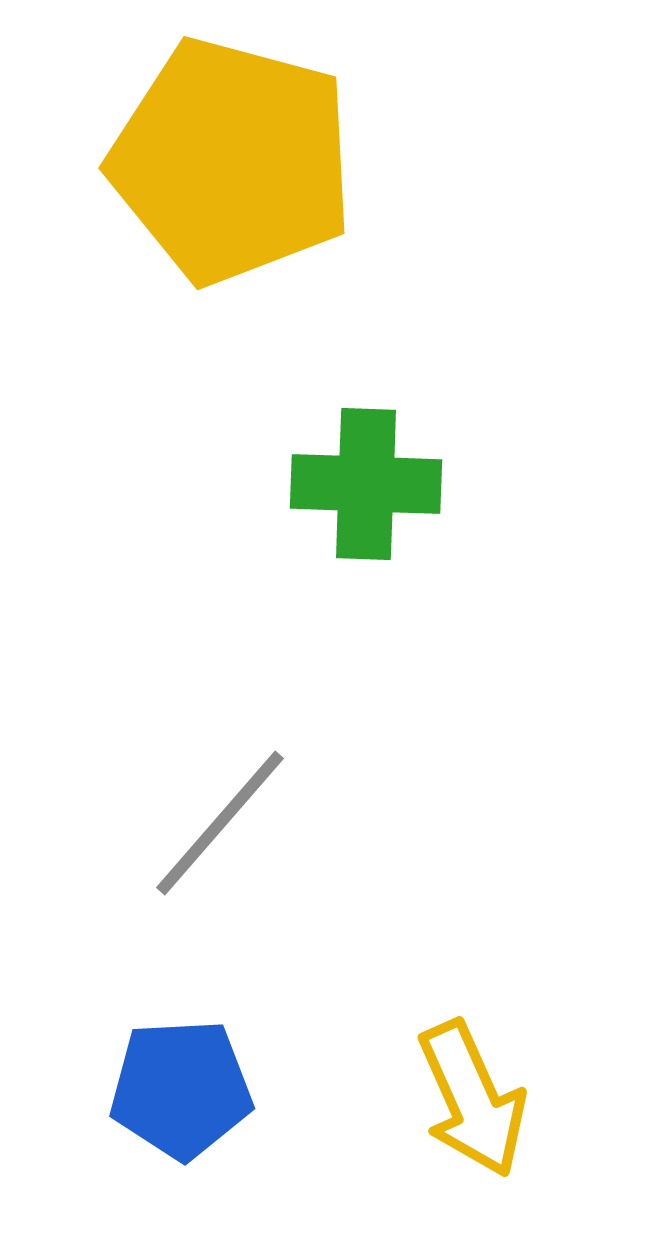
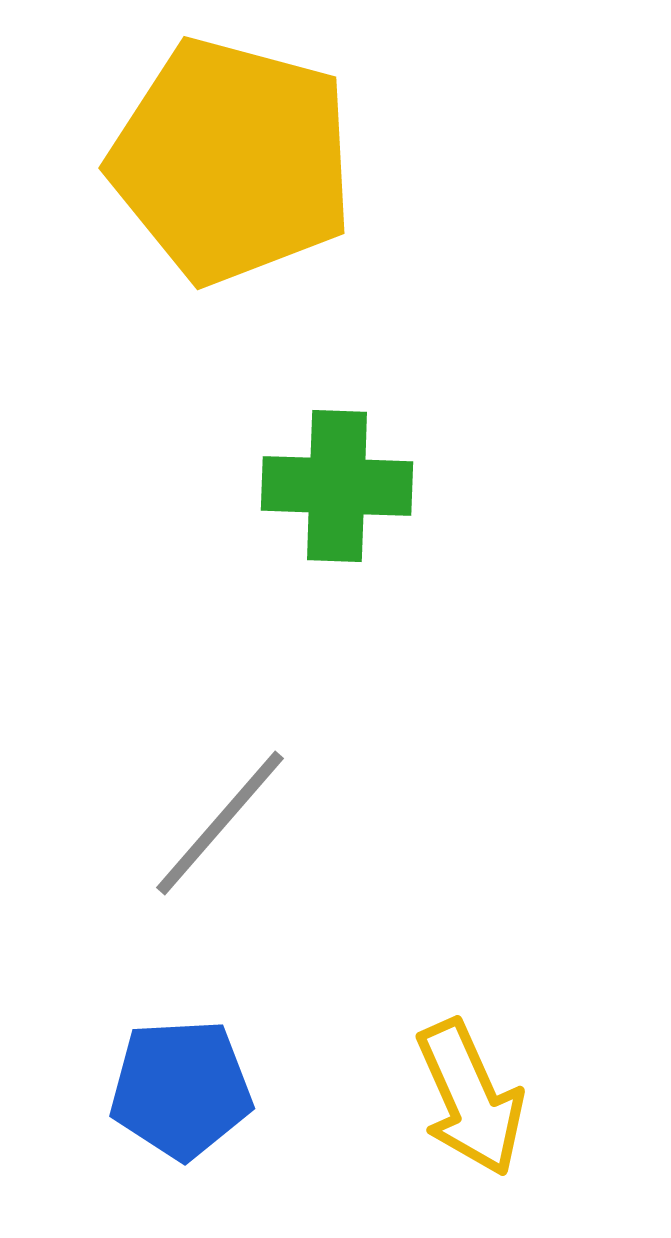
green cross: moved 29 px left, 2 px down
yellow arrow: moved 2 px left, 1 px up
